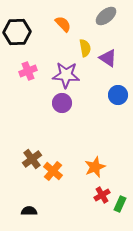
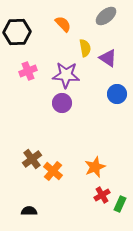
blue circle: moved 1 px left, 1 px up
